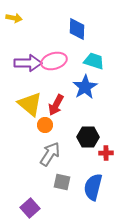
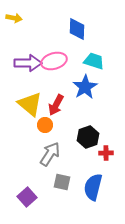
black hexagon: rotated 20 degrees counterclockwise
purple square: moved 3 px left, 11 px up
